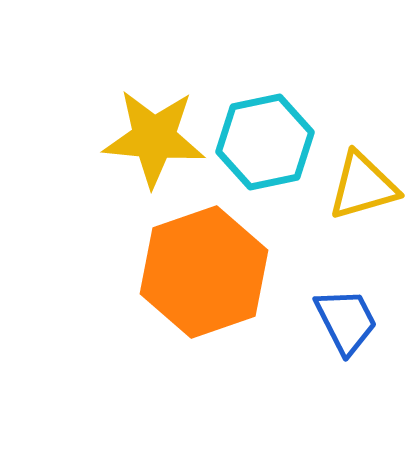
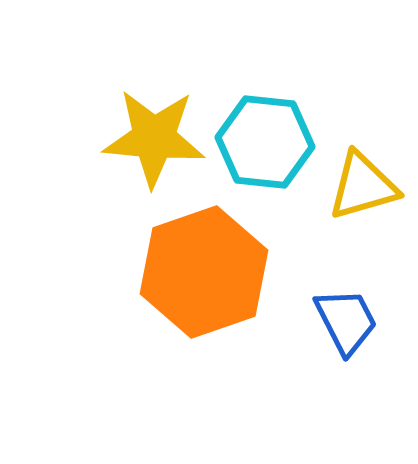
cyan hexagon: rotated 18 degrees clockwise
